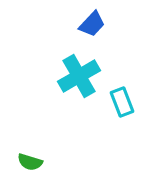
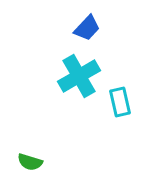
blue trapezoid: moved 5 px left, 4 px down
cyan rectangle: moved 2 px left; rotated 8 degrees clockwise
